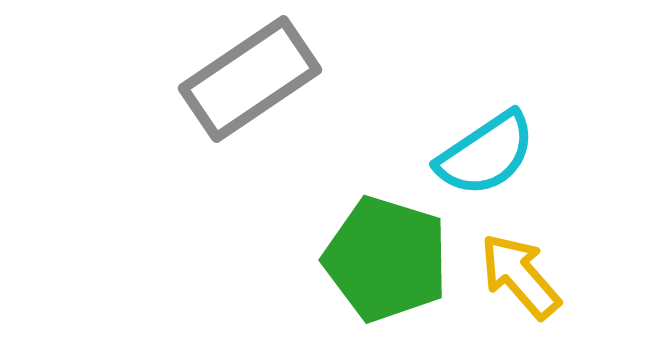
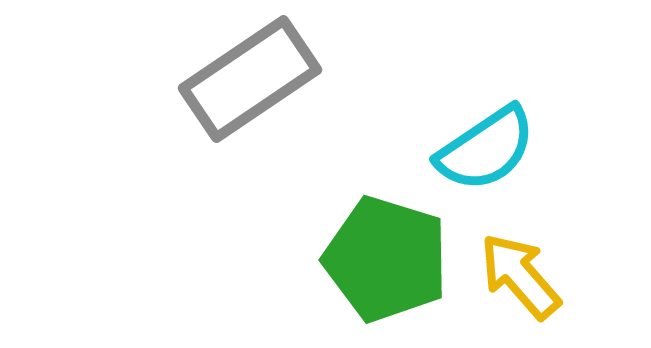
cyan semicircle: moved 5 px up
